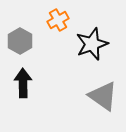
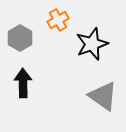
gray hexagon: moved 3 px up
